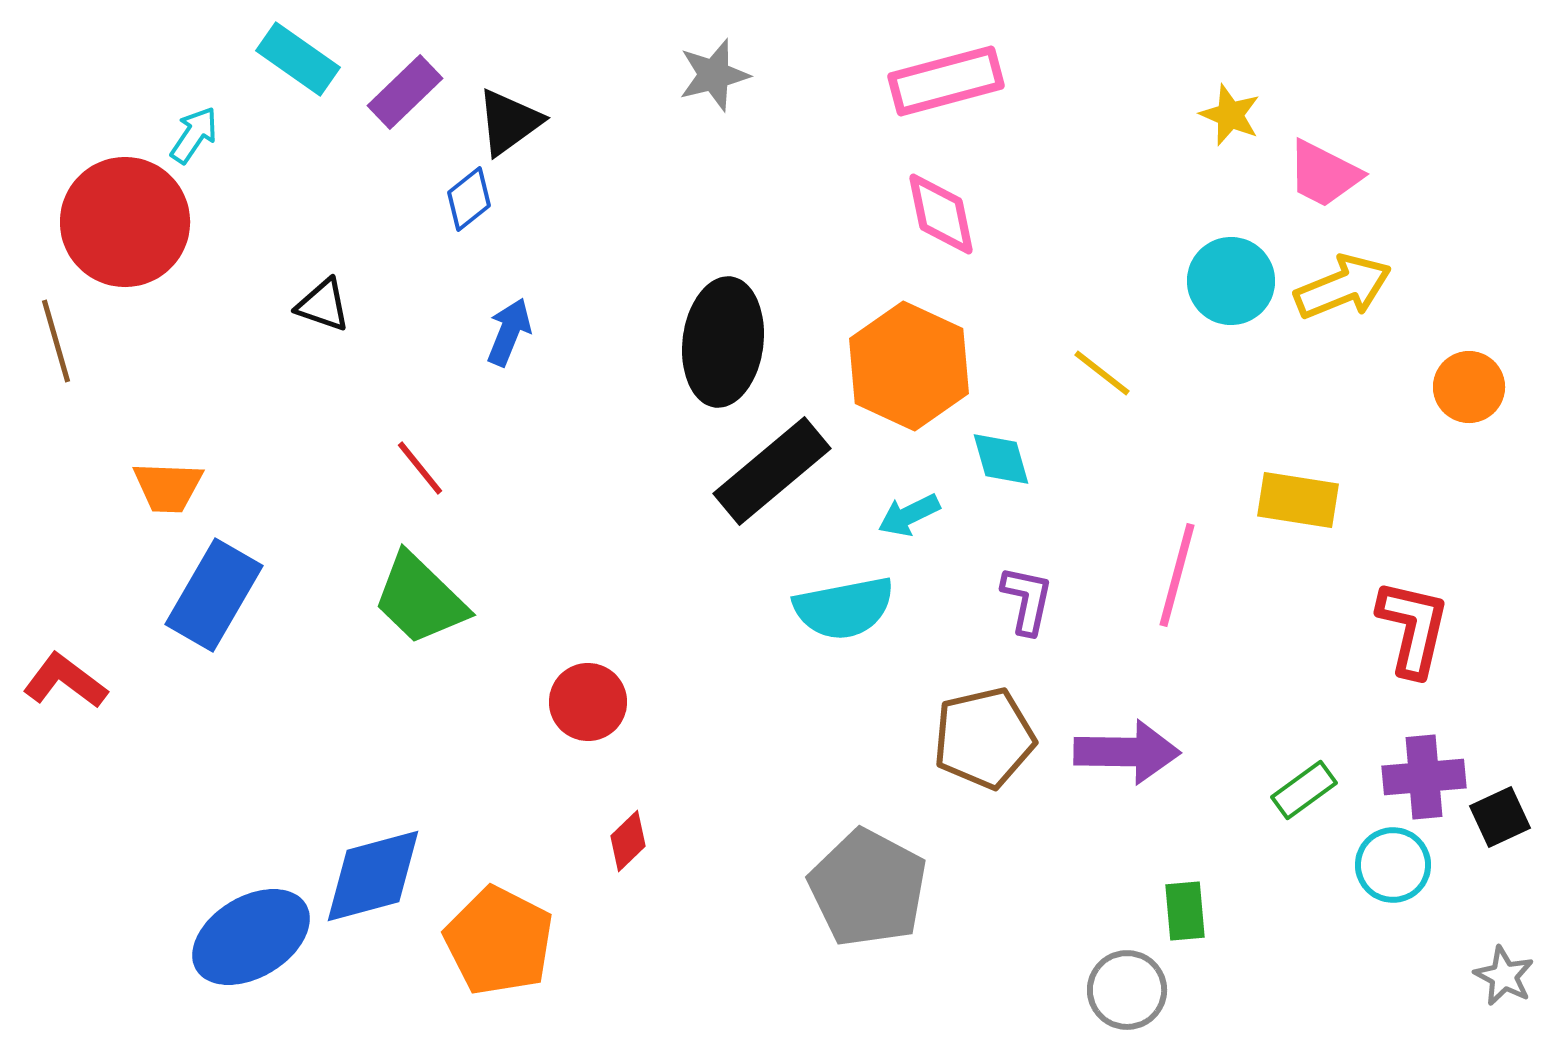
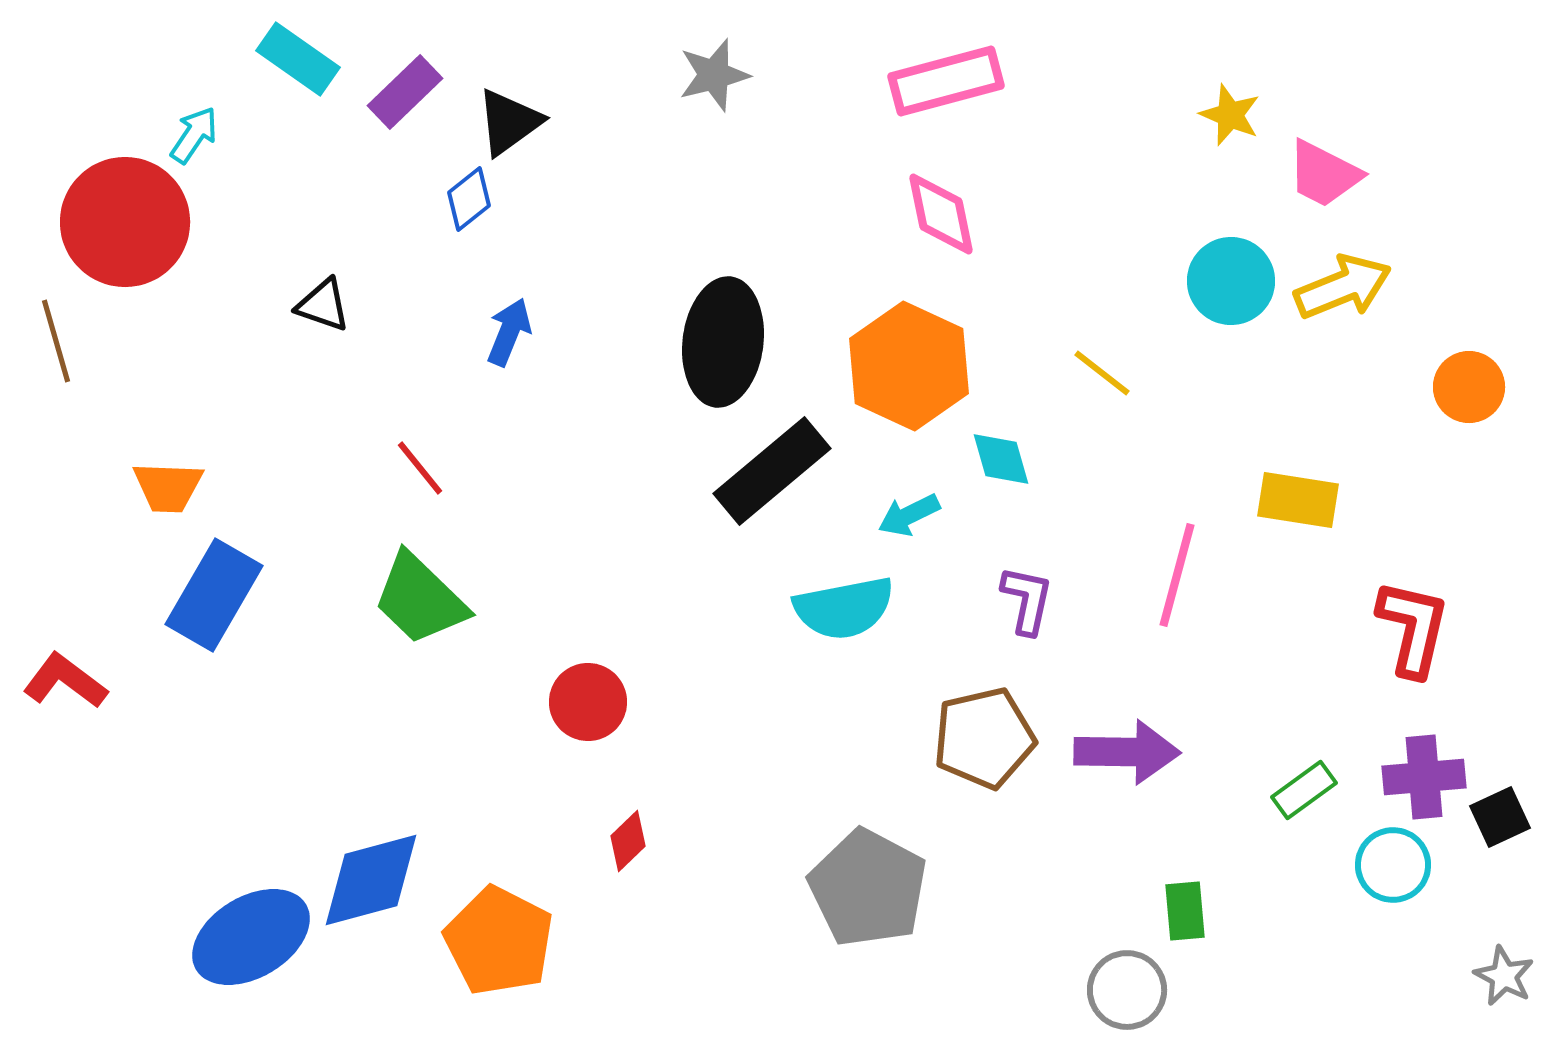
blue diamond at (373, 876): moved 2 px left, 4 px down
